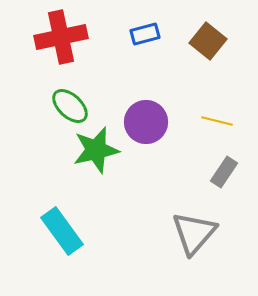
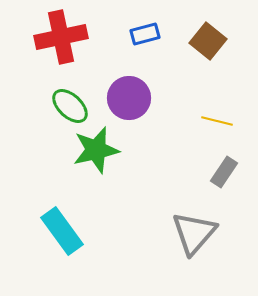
purple circle: moved 17 px left, 24 px up
